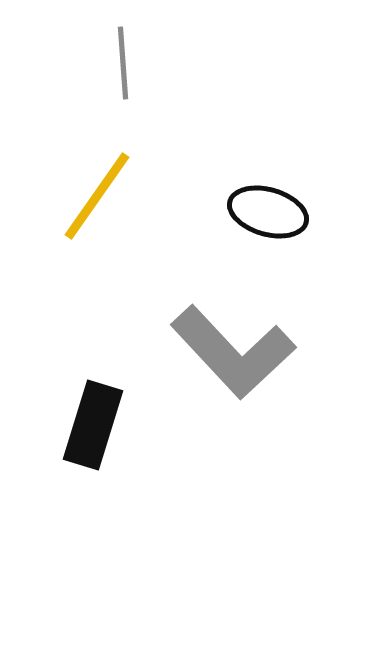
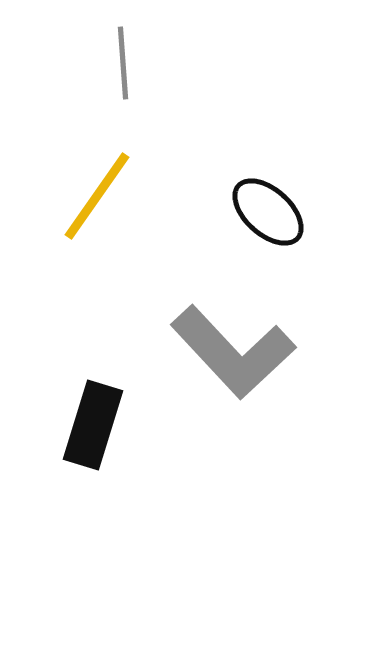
black ellipse: rotated 26 degrees clockwise
